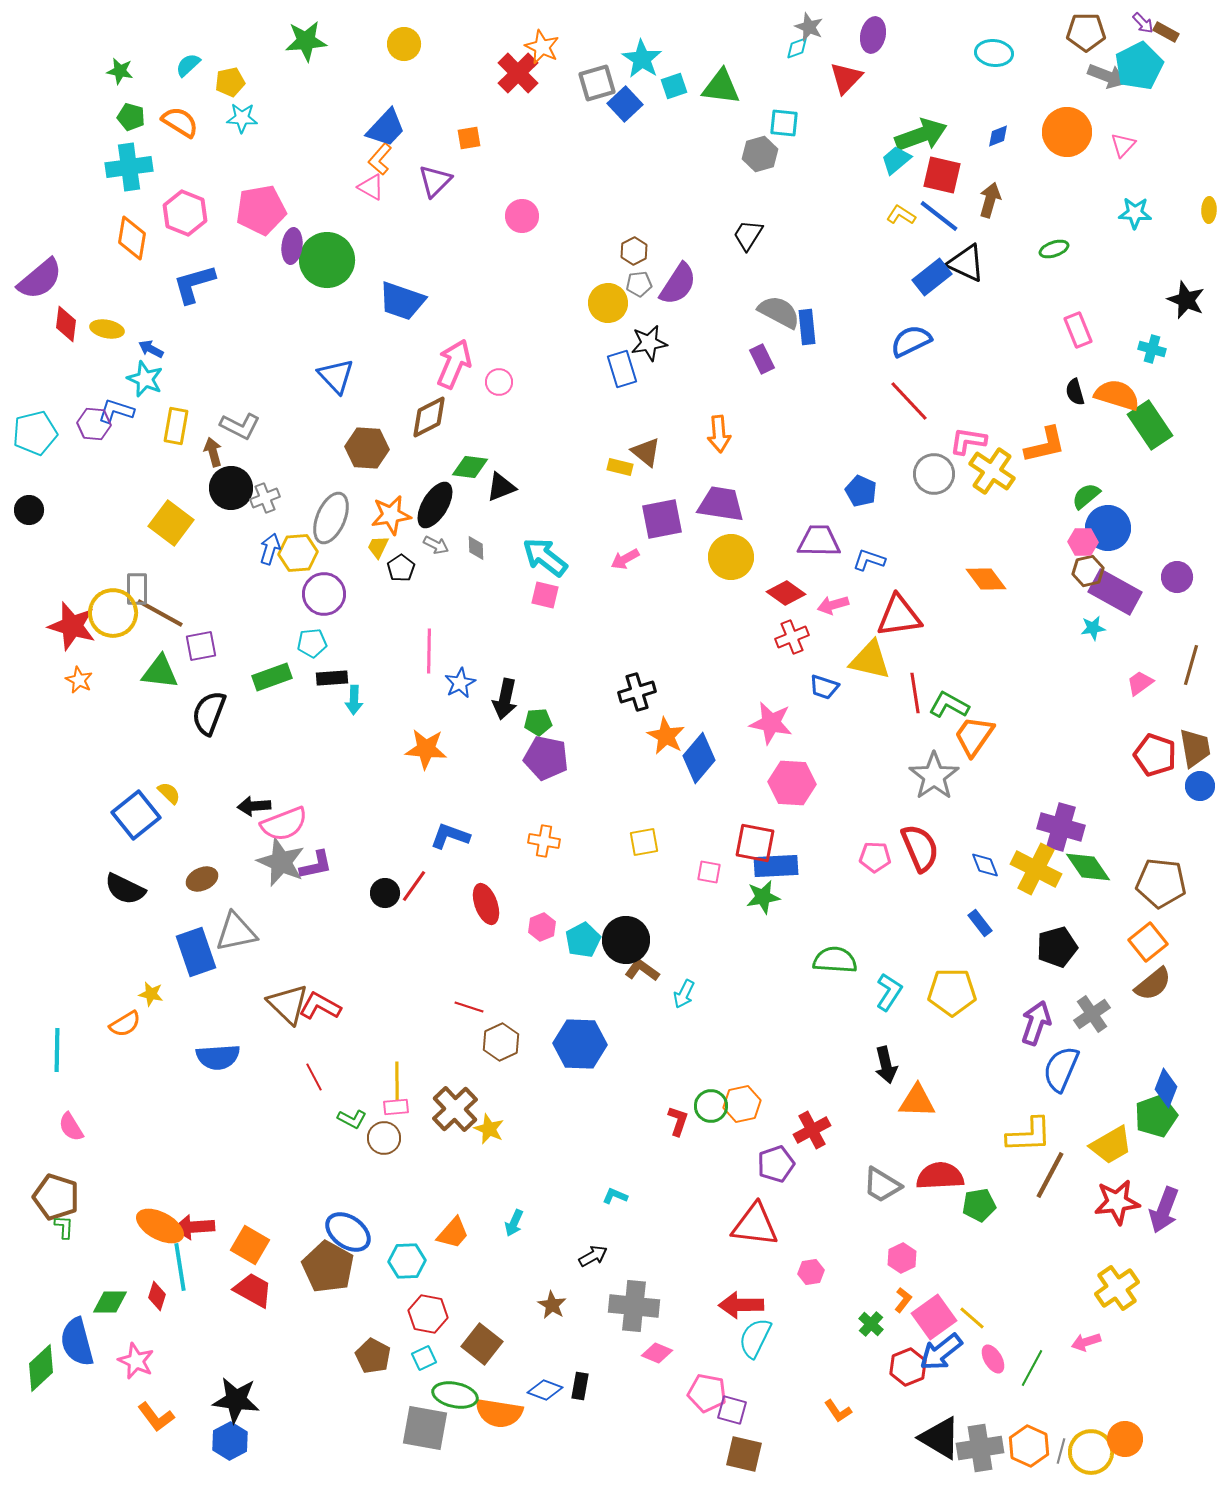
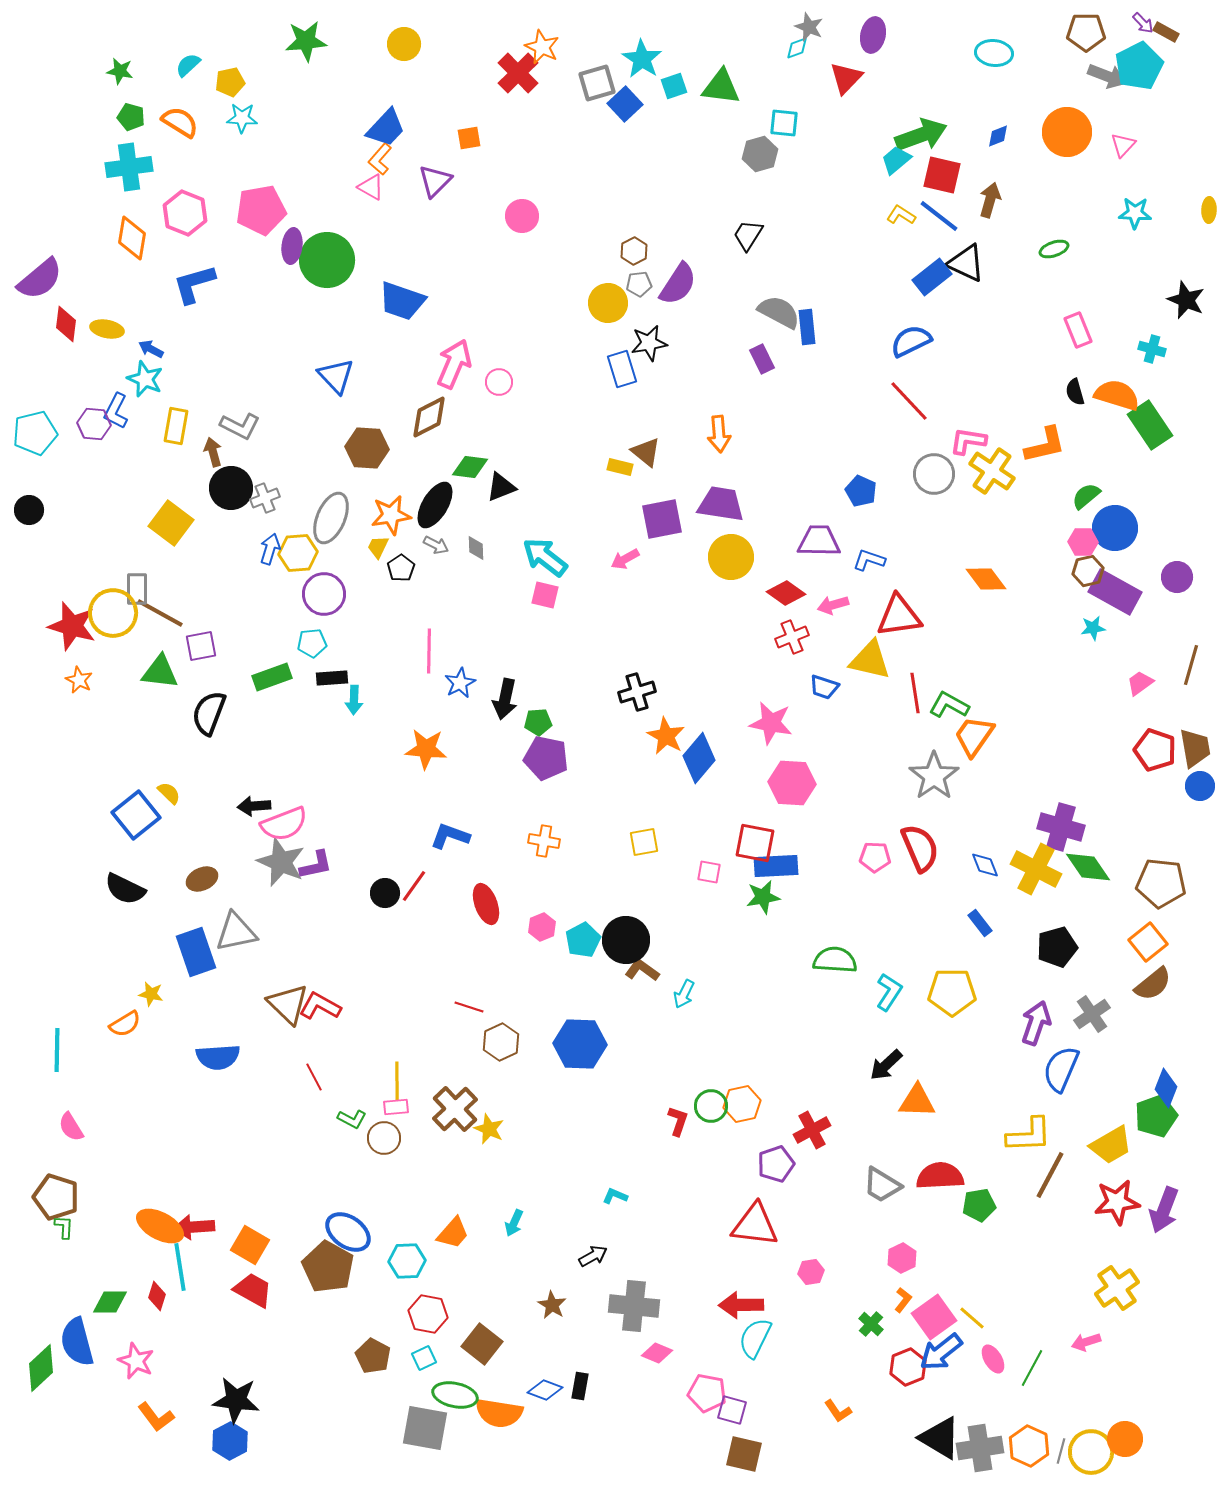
blue L-shape at (116, 411): rotated 81 degrees counterclockwise
blue circle at (1108, 528): moved 7 px right
red pentagon at (1155, 755): moved 5 px up
black arrow at (886, 1065): rotated 60 degrees clockwise
